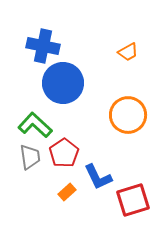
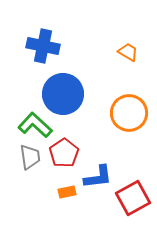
orange trapezoid: rotated 120 degrees counterclockwise
blue circle: moved 11 px down
orange circle: moved 1 px right, 2 px up
blue L-shape: rotated 72 degrees counterclockwise
orange rectangle: rotated 30 degrees clockwise
red square: moved 2 px up; rotated 12 degrees counterclockwise
